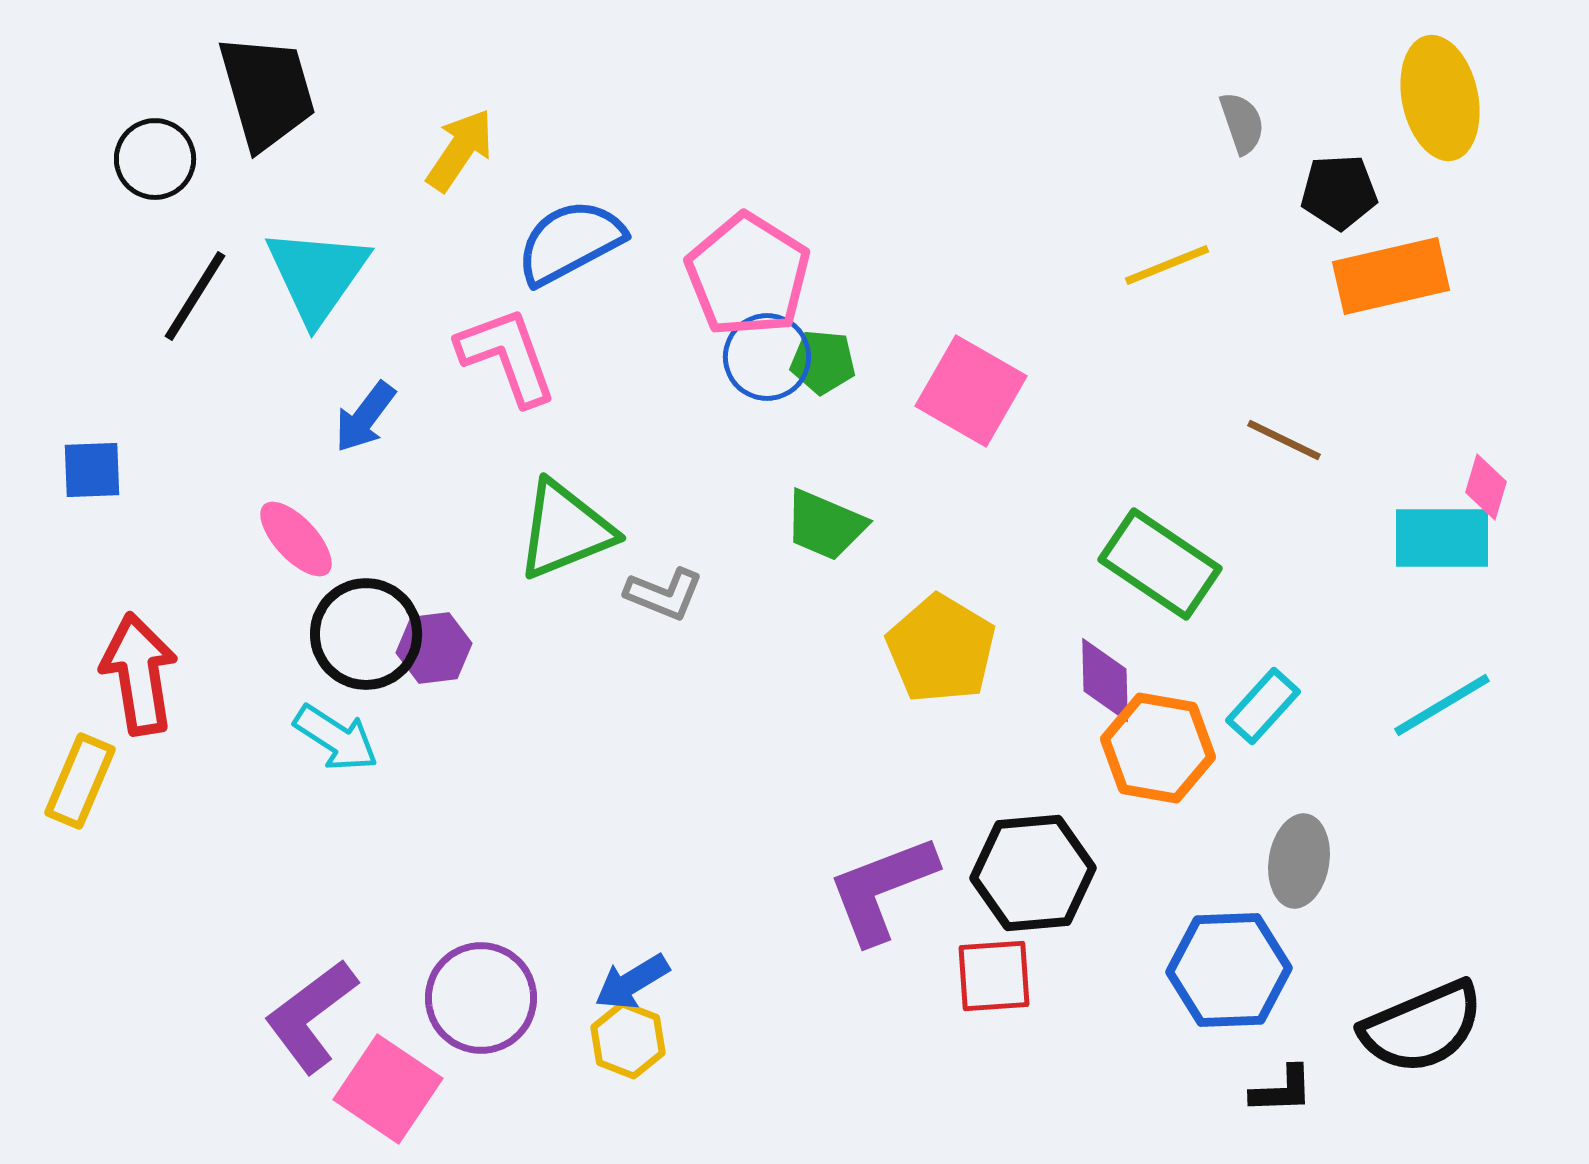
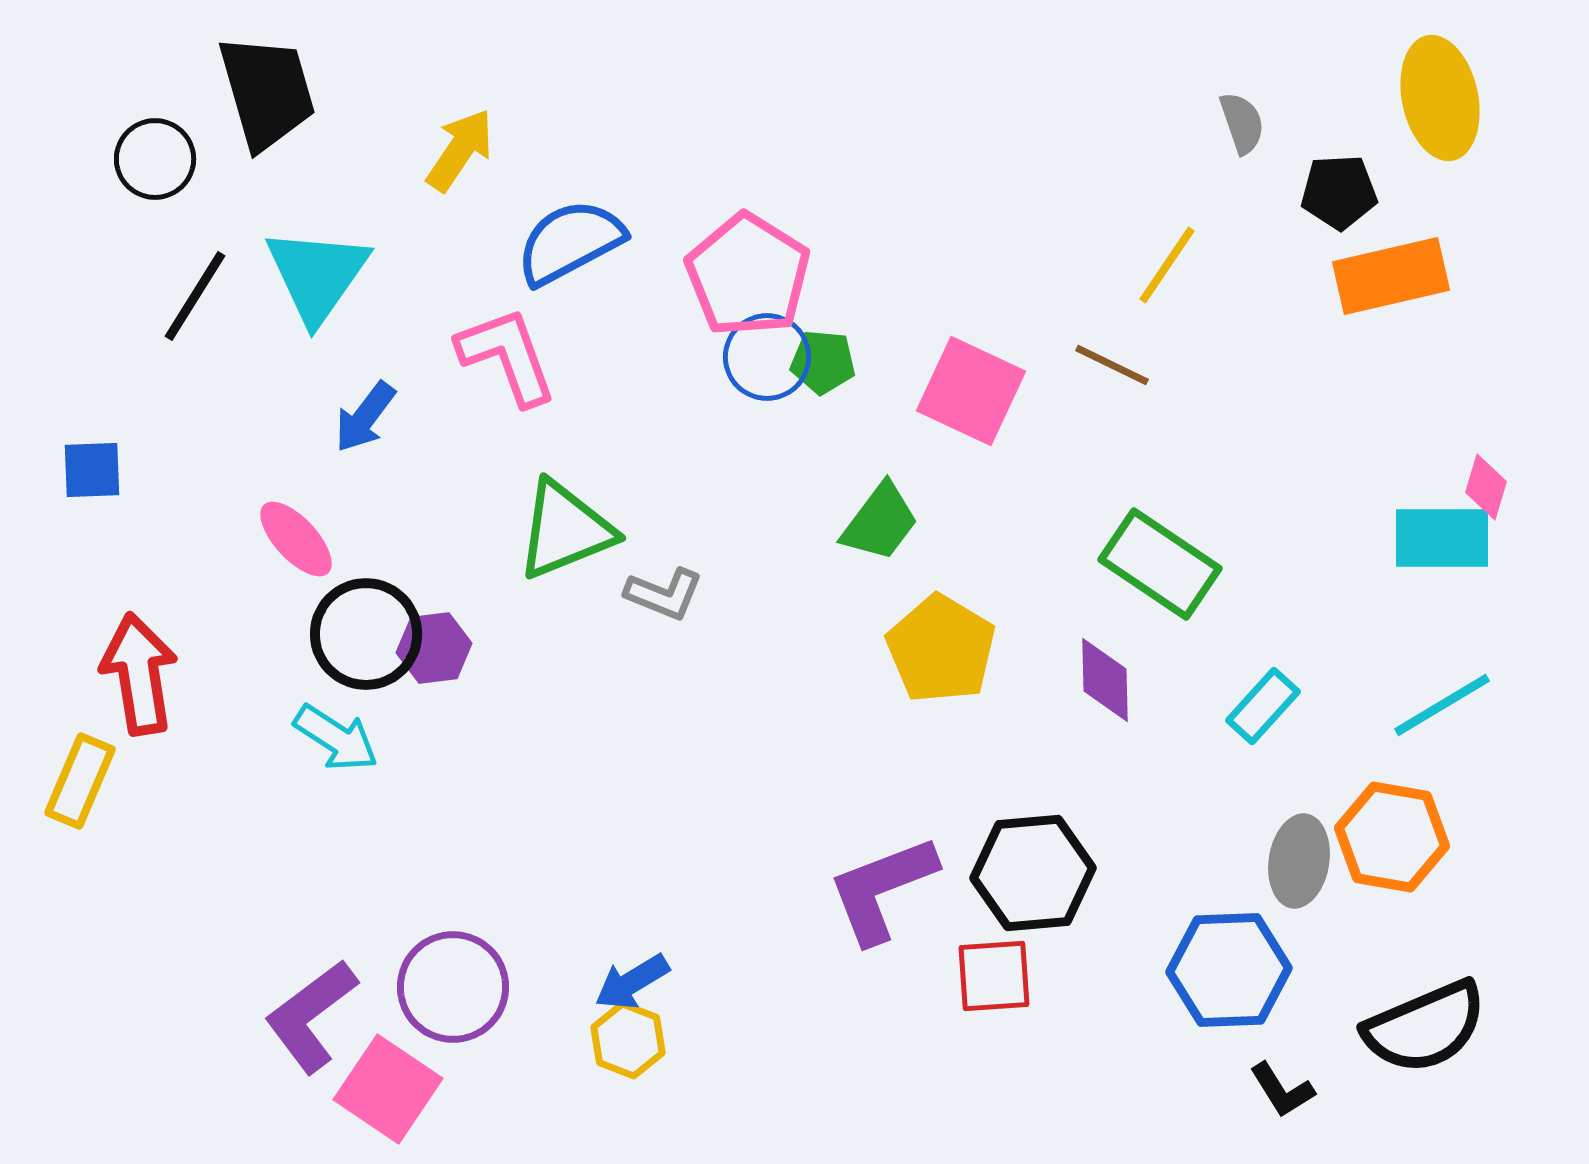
yellow line at (1167, 265): rotated 34 degrees counterclockwise
pink square at (971, 391): rotated 5 degrees counterclockwise
brown line at (1284, 440): moved 172 px left, 75 px up
green trapezoid at (825, 525): moved 55 px right, 3 px up; rotated 76 degrees counterclockwise
orange hexagon at (1158, 748): moved 234 px right, 89 px down
purple circle at (481, 998): moved 28 px left, 11 px up
black semicircle at (1422, 1027): moved 3 px right
black L-shape at (1282, 1090): rotated 60 degrees clockwise
